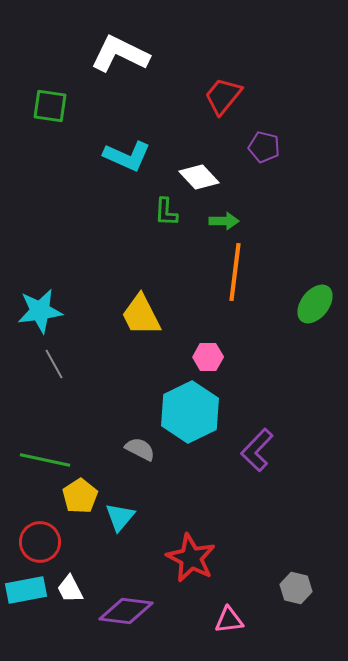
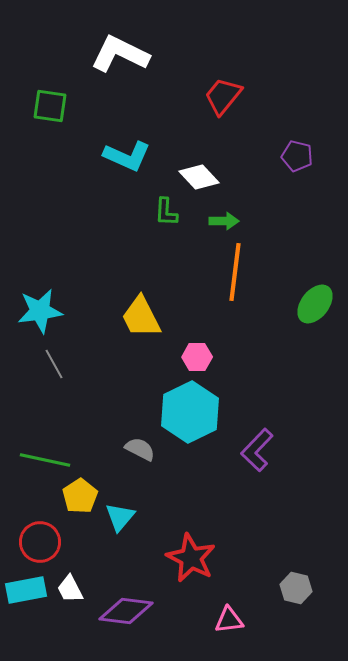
purple pentagon: moved 33 px right, 9 px down
yellow trapezoid: moved 2 px down
pink hexagon: moved 11 px left
